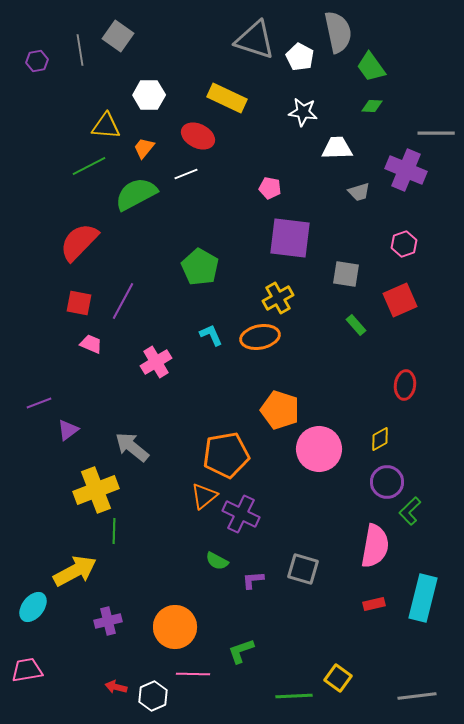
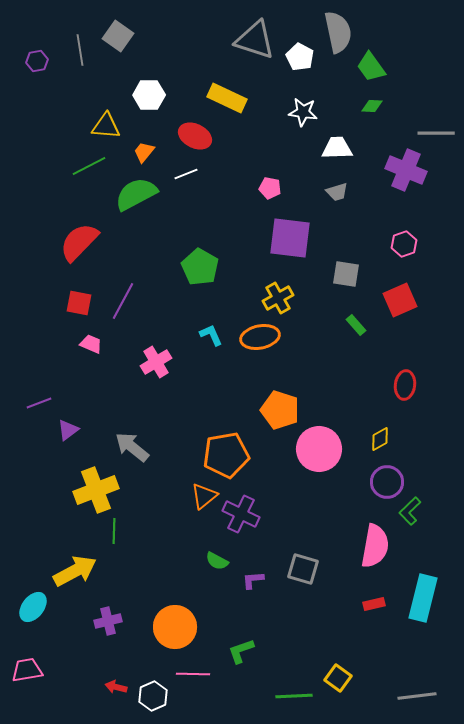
red ellipse at (198, 136): moved 3 px left
orange trapezoid at (144, 148): moved 4 px down
gray trapezoid at (359, 192): moved 22 px left
